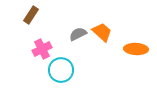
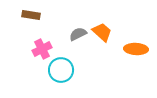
brown rectangle: rotated 66 degrees clockwise
